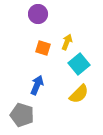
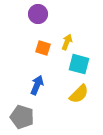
cyan square: rotated 35 degrees counterclockwise
gray pentagon: moved 2 px down
